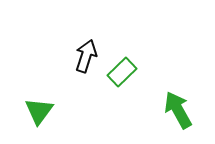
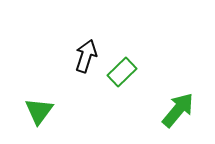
green arrow: rotated 69 degrees clockwise
